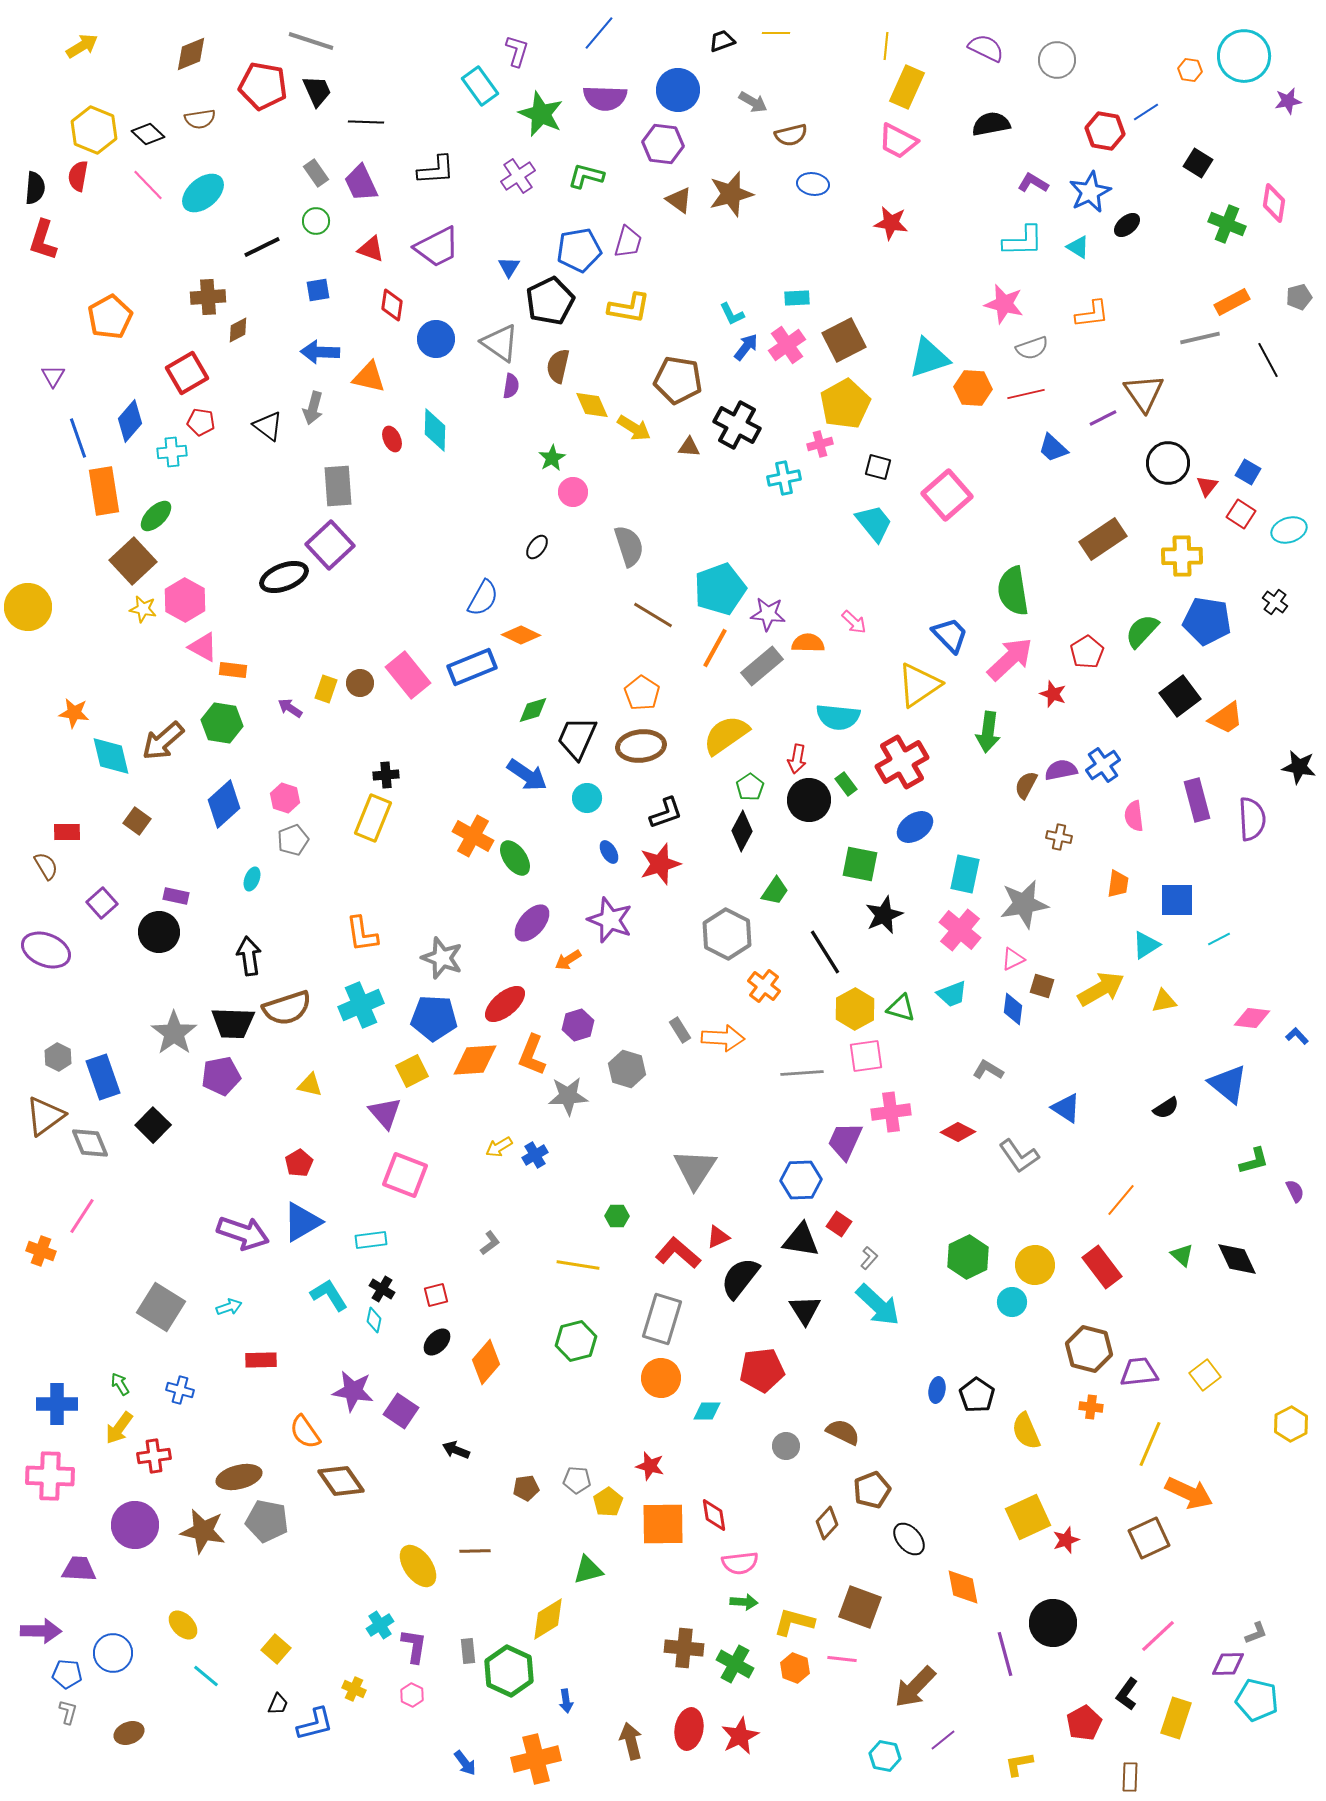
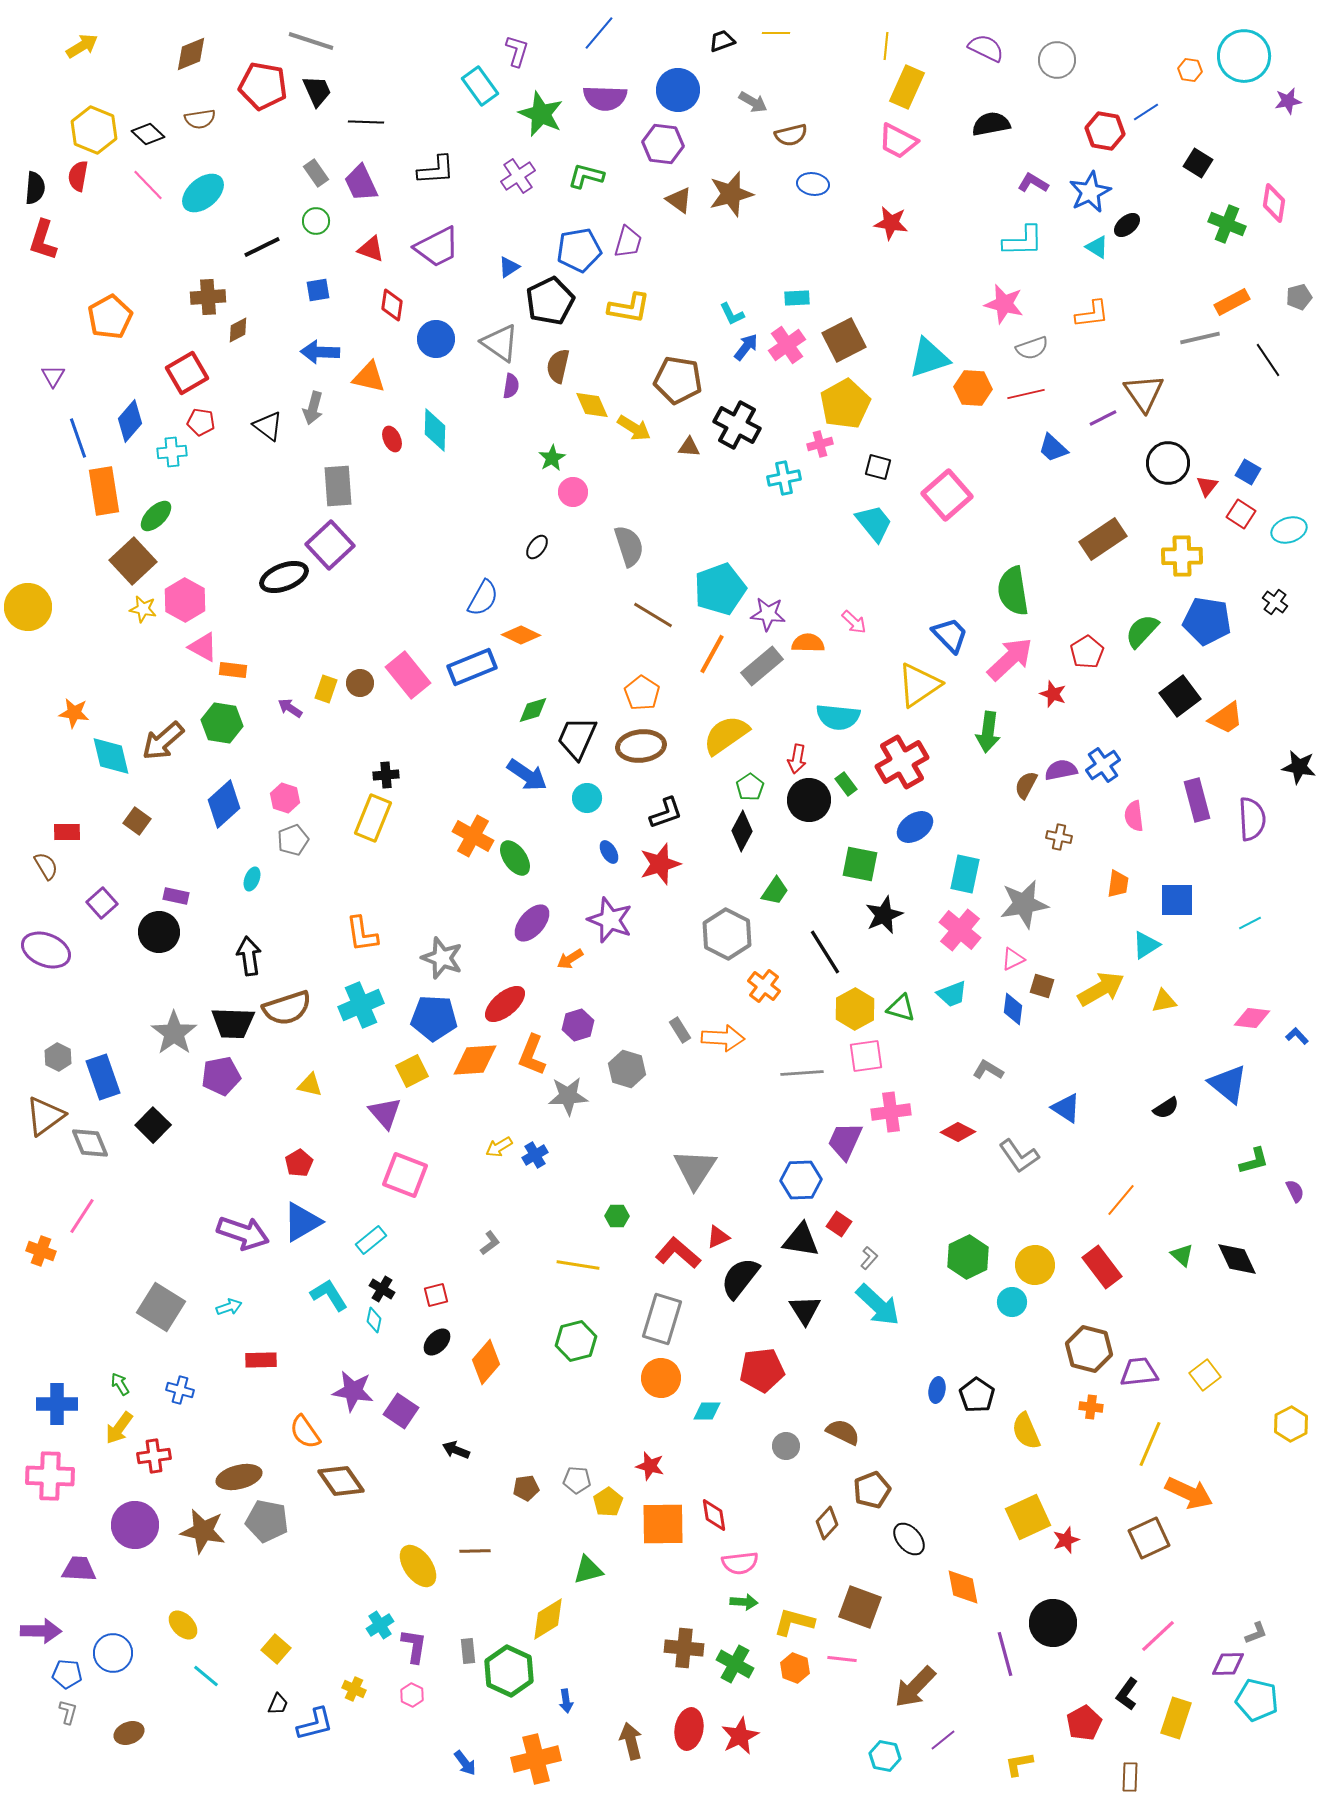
cyan triangle at (1078, 247): moved 19 px right
blue triangle at (509, 267): rotated 25 degrees clockwise
black line at (1268, 360): rotated 6 degrees counterclockwise
orange line at (715, 648): moved 3 px left, 6 px down
cyan line at (1219, 939): moved 31 px right, 16 px up
orange arrow at (568, 960): moved 2 px right, 1 px up
cyan rectangle at (371, 1240): rotated 32 degrees counterclockwise
